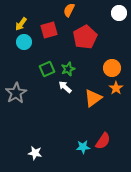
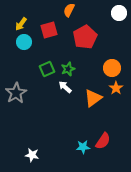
white star: moved 3 px left, 2 px down
